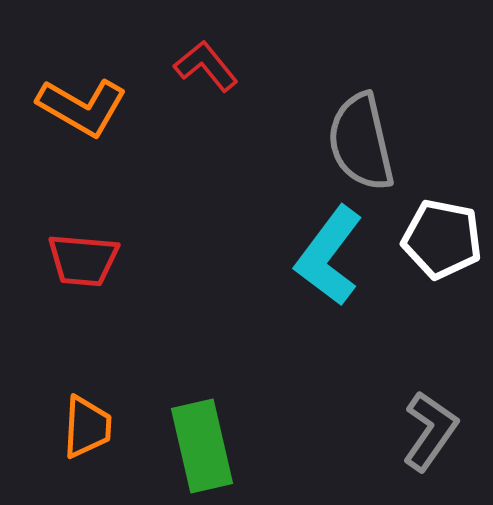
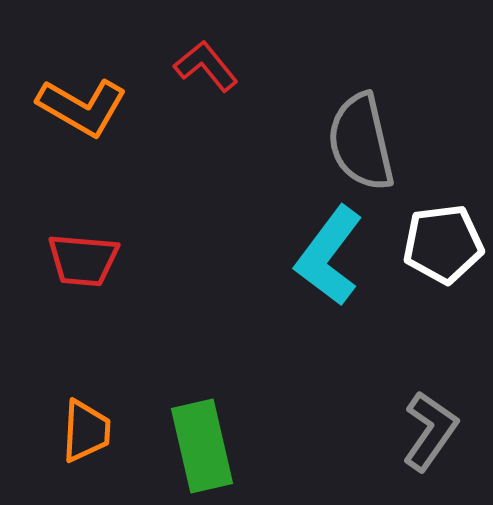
white pentagon: moved 1 px right, 5 px down; rotated 18 degrees counterclockwise
orange trapezoid: moved 1 px left, 4 px down
